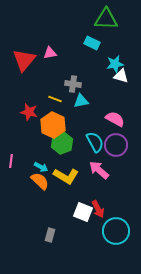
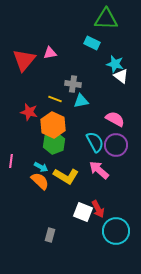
cyan star: rotated 24 degrees clockwise
white triangle: rotated 21 degrees clockwise
green hexagon: moved 8 px left
